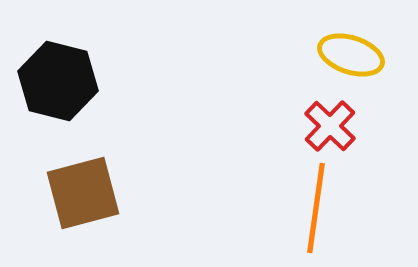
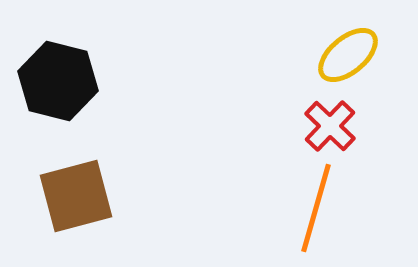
yellow ellipse: moved 3 px left; rotated 58 degrees counterclockwise
brown square: moved 7 px left, 3 px down
orange line: rotated 8 degrees clockwise
